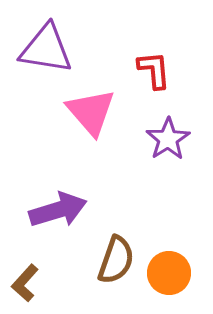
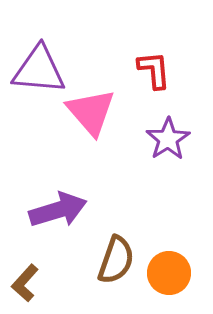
purple triangle: moved 7 px left, 21 px down; rotated 4 degrees counterclockwise
